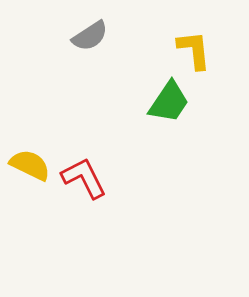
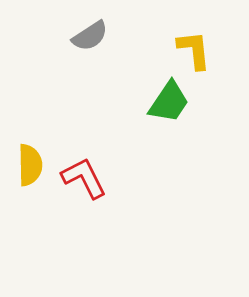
yellow semicircle: rotated 63 degrees clockwise
